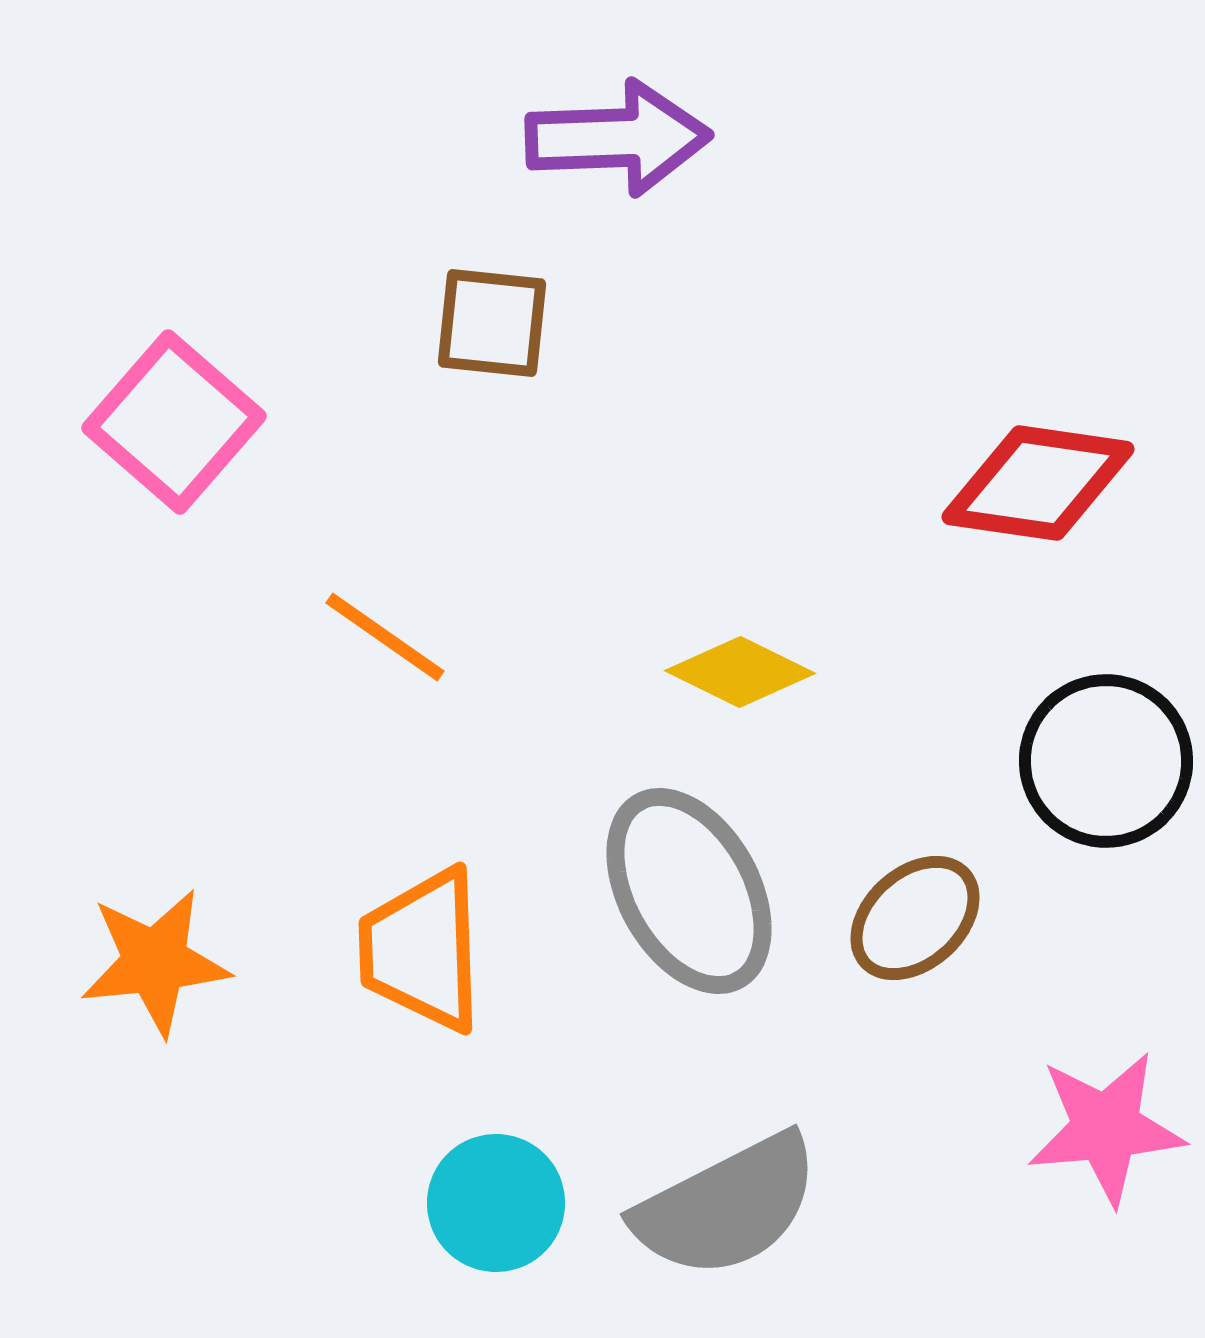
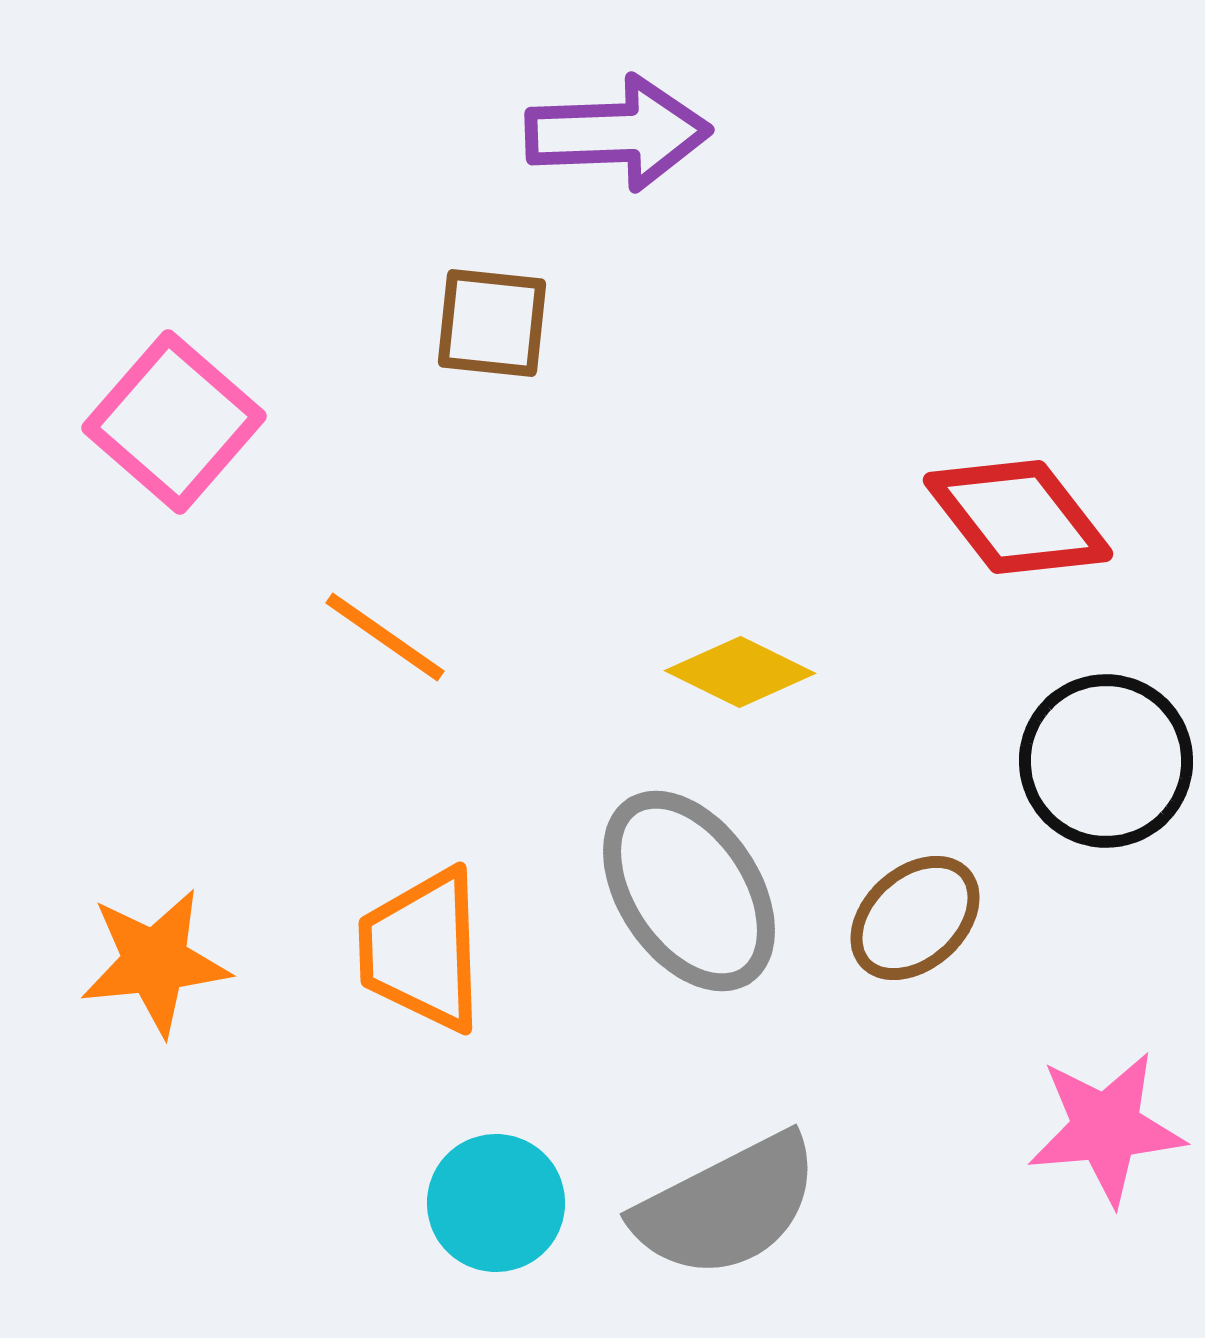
purple arrow: moved 5 px up
red diamond: moved 20 px left, 34 px down; rotated 44 degrees clockwise
gray ellipse: rotated 5 degrees counterclockwise
